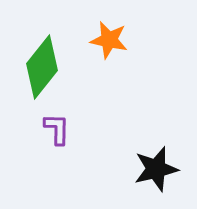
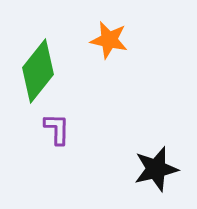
green diamond: moved 4 px left, 4 px down
